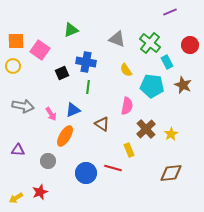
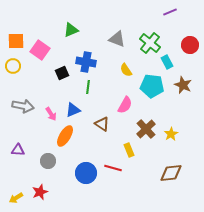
pink semicircle: moved 2 px left, 1 px up; rotated 18 degrees clockwise
